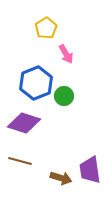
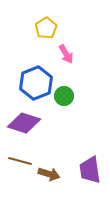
brown arrow: moved 12 px left, 4 px up
